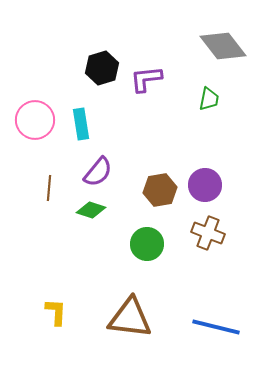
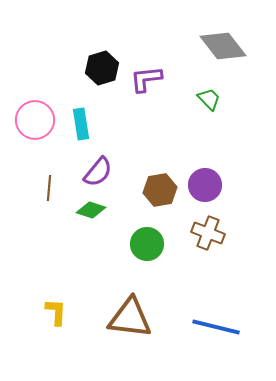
green trapezoid: rotated 55 degrees counterclockwise
